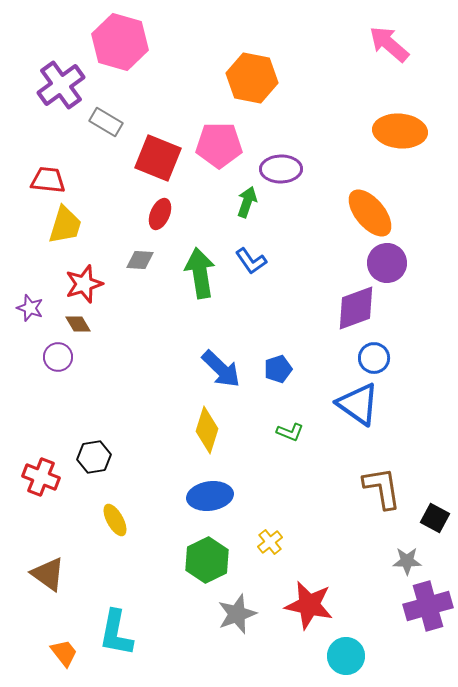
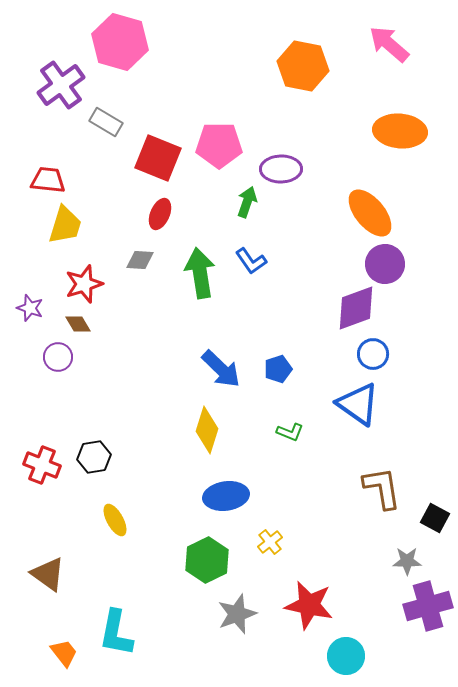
orange hexagon at (252, 78): moved 51 px right, 12 px up
purple circle at (387, 263): moved 2 px left, 1 px down
blue circle at (374, 358): moved 1 px left, 4 px up
red cross at (41, 477): moved 1 px right, 12 px up
blue ellipse at (210, 496): moved 16 px right
